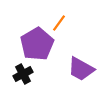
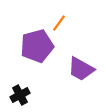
purple pentagon: moved 2 px down; rotated 16 degrees clockwise
black cross: moved 3 px left, 21 px down
